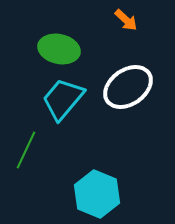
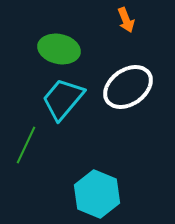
orange arrow: rotated 25 degrees clockwise
green line: moved 5 px up
